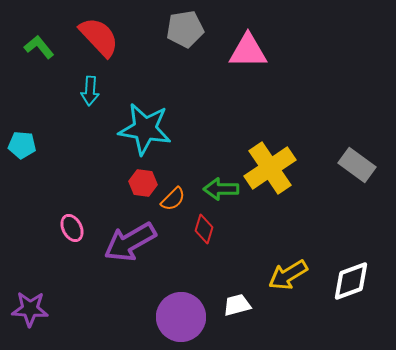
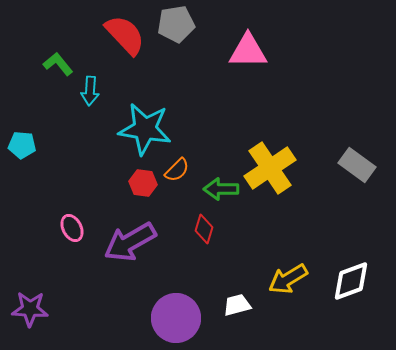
gray pentagon: moved 9 px left, 5 px up
red semicircle: moved 26 px right, 2 px up
green L-shape: moved 19 px right, 17 px down
orange semicircle: moved 4 px right, 29 px up
yellow arrow: moved 4 px down
purple circle: moved 5 px left, 1 px down
